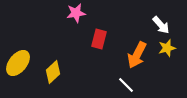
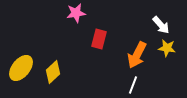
yellow star: rotated 24 degrees clockwise
yellow ellipse: moved 3 px right, 5 px down
white line: moved 7 px right; rotated 66 degrees clockwise
